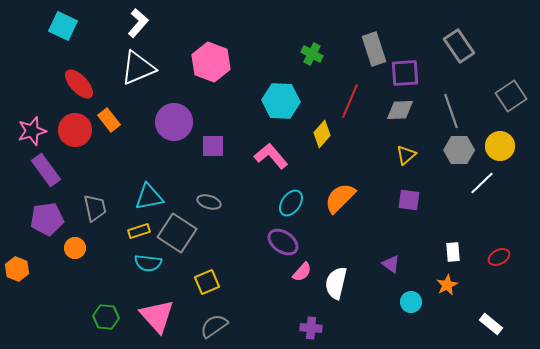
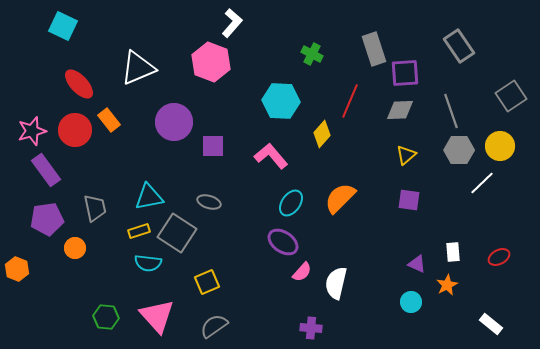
white L-shape at (138, 23): moved 94 px right
purple triangle at (391, 264): moved 26 px right; rotated 12 degrees counterclockwise
